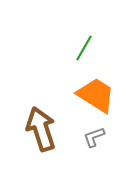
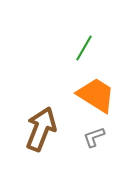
brown arrow: rotated 39 degrees clockwise
